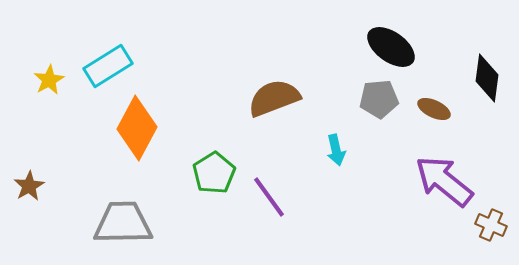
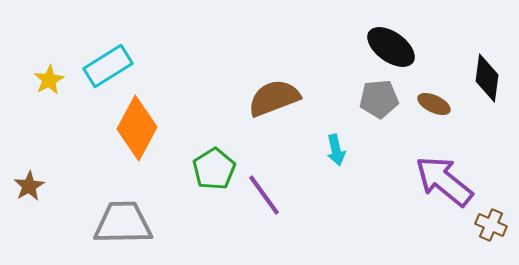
brown ellipse: moved 5 px up
green pentagon: moved 4 px up
purple line: moved 5 px left, 2 px up
